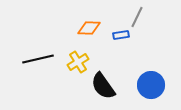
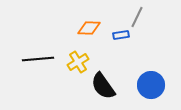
black line: rotated 8 degrees clockwise
